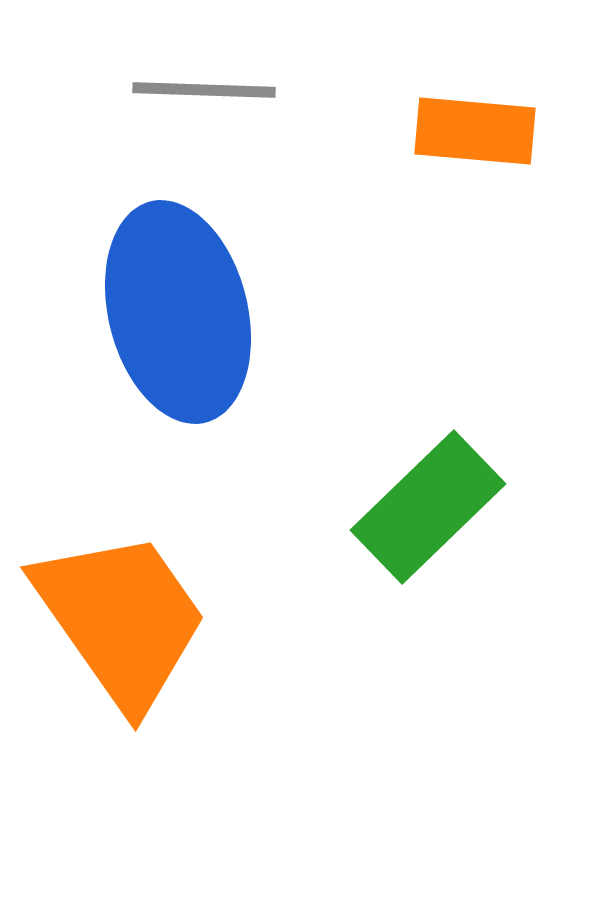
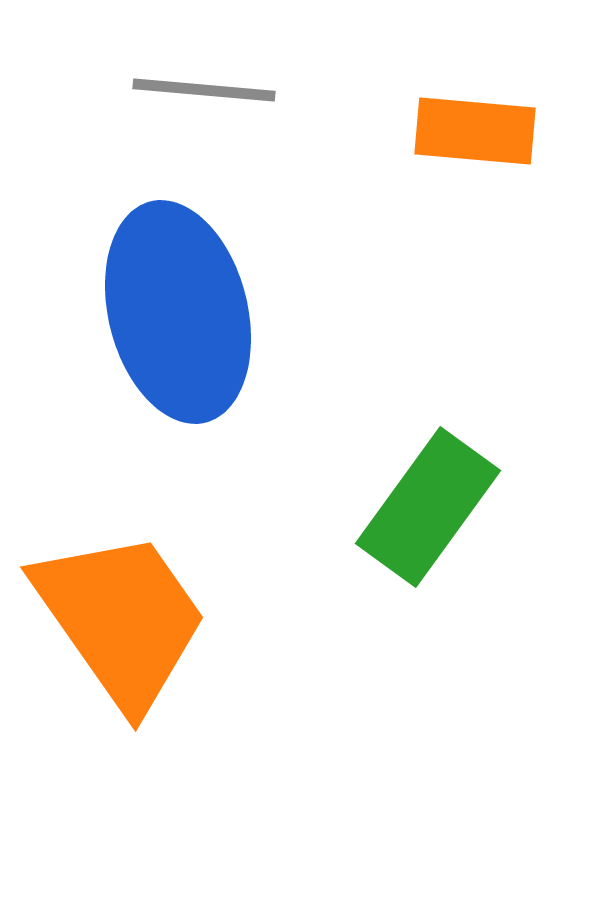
gray line: rotated 3 degrees clockwise
green rectangle: rotated 10 degrees counterclockwise
